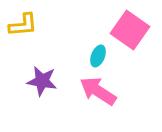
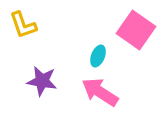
yellow L-shape: rotated 76 degrees clockwise
pink square: moved 6 px right
pink arrow: moved 2 px right, 1 px down
